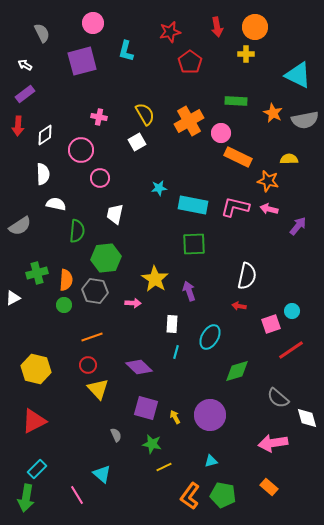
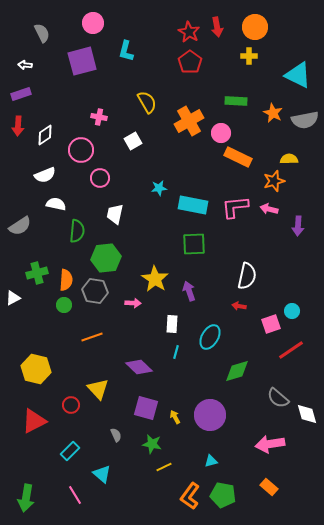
red star at (170, 32): moved 19 px right; rotated 30 degrees counterclockwise
yellow cross at (246, 54): moved 3 px right, 2 px down
white arrow at (25, 65): rotated 24 degrees counterclockwise
purple rectangle at (25, 94): moved 4 px left; rotated 18 degrees clockwise
yellow semicircle at (145, 114): moved 2 px right, 12 px up
white square at (137, 142): moved 4 px left, 1 px up
white semicircle at (43, 174): moved 2 px right, 1 px down; rotated 70 degrees clockwise
orange star at (268, 181): moved 6 px right; rotated 30 degrees counterclockwise
pink L-shape at (235, 207): rotated 20 degrees counterclockwise
purple arrow at (298, 226): rotated 144 degrees clockwise
red circle at (88, 365): moved 17 px left, 40 px down
white diamond at (307, 418): moved 4 px up
pink arrow at (273, 443): moved 3 px left, 1 px down
cyan rectangle at (37, 469): moved 33 px right, 18 px up
pink line at (77, 495): moved 2 px left
